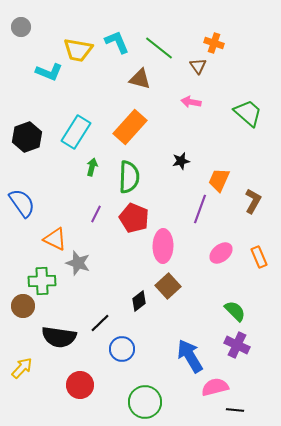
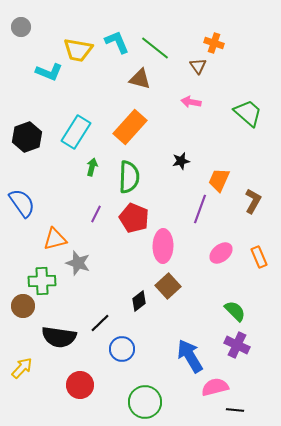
green line at (159, 48): moved 4 px left
orange triangle at (55, 239): rotated 40 degrees counterclockwise
